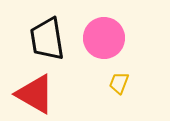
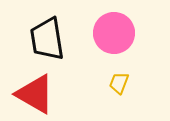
pink circle: moved 10 px right, 5 px up
